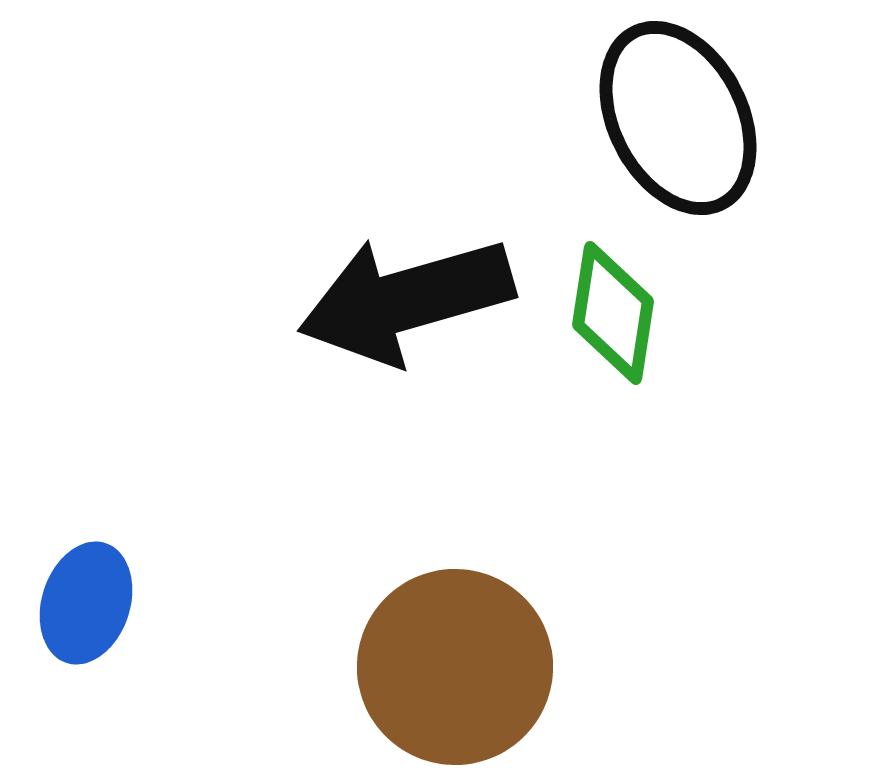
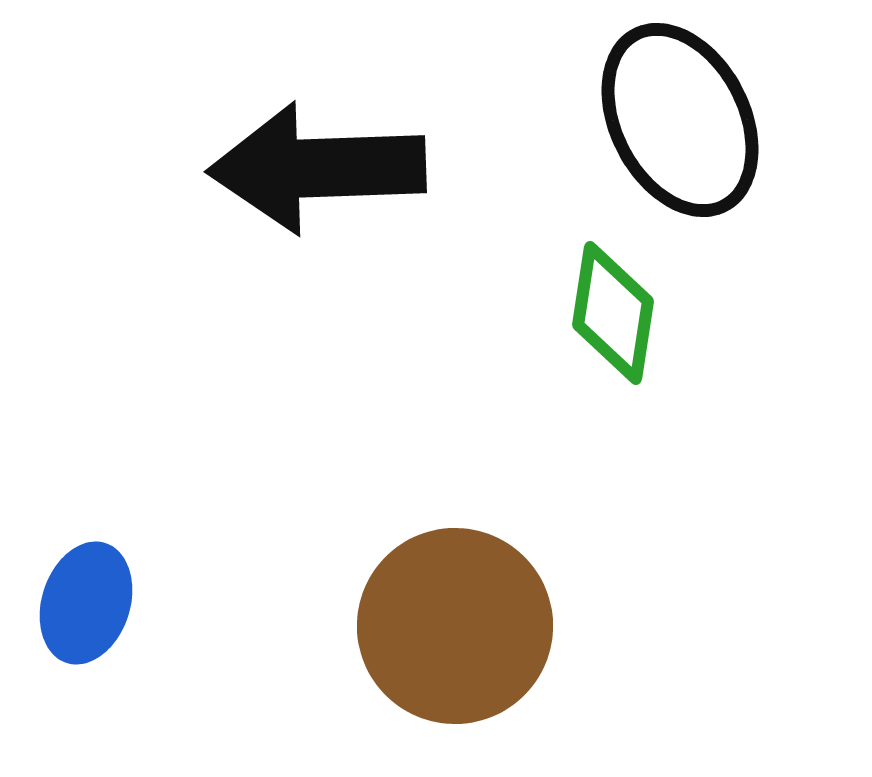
black ellipse: moved 2 px right, 2 px down
black arrow: moved 89 px left, 132 px up; rotated 14 degrees clockwise
brown circle: moved 41 px up
